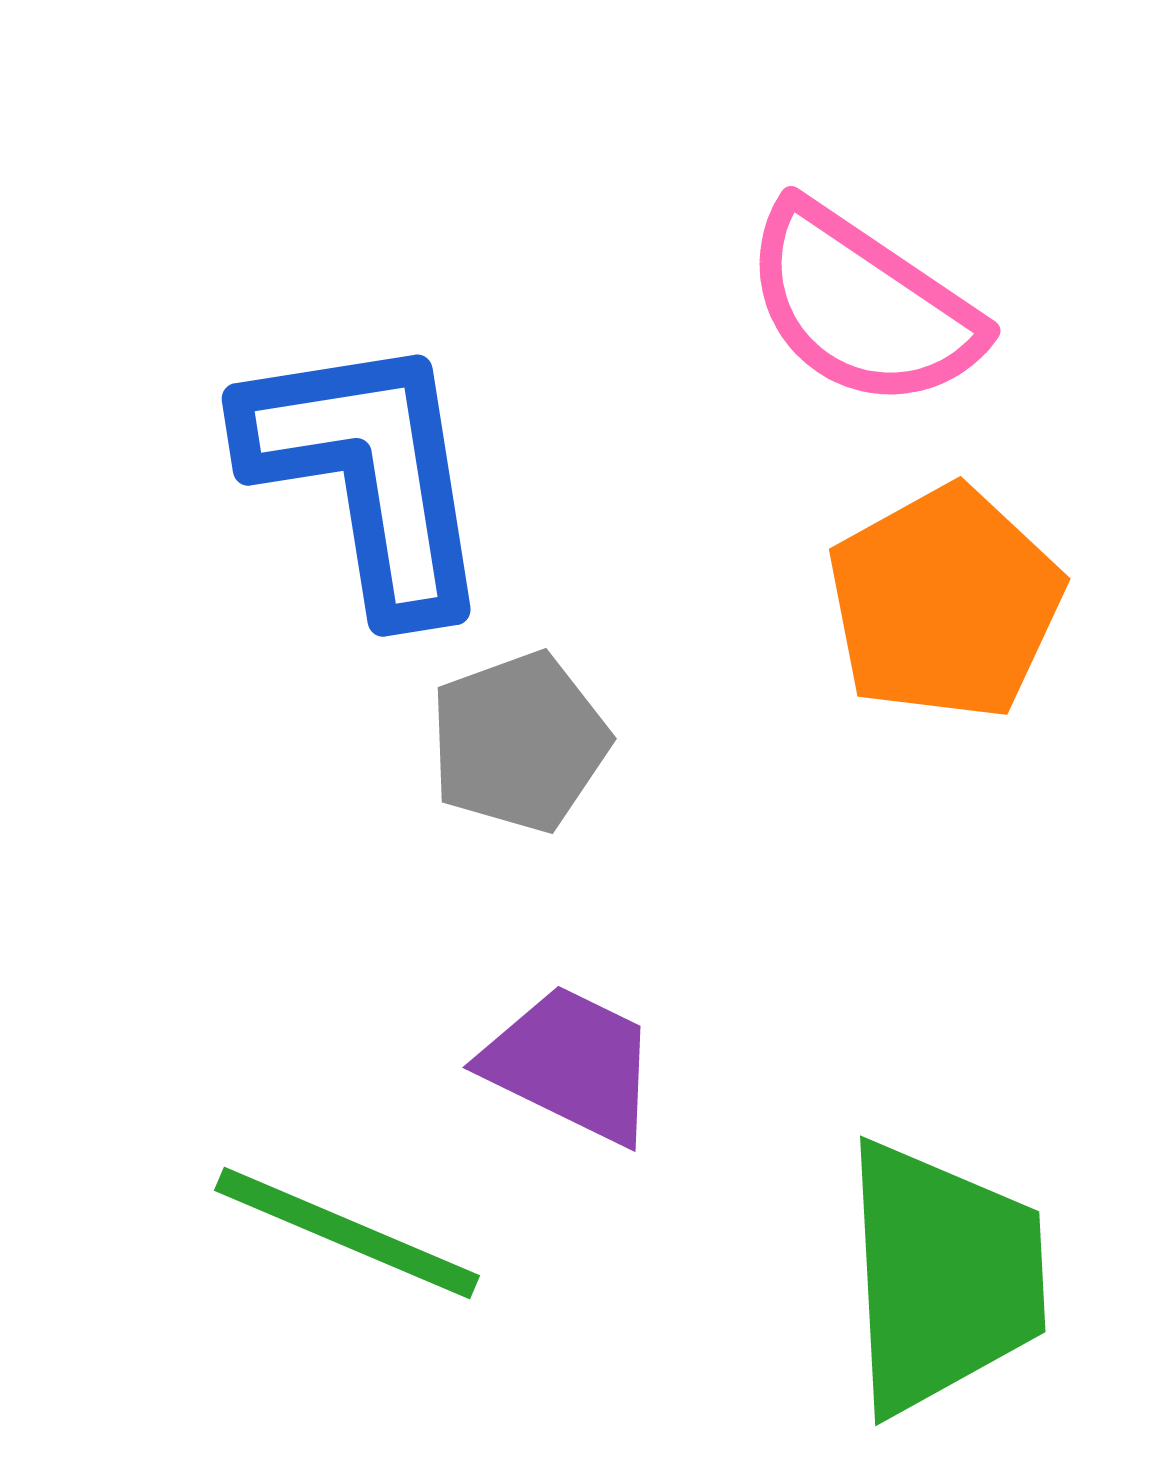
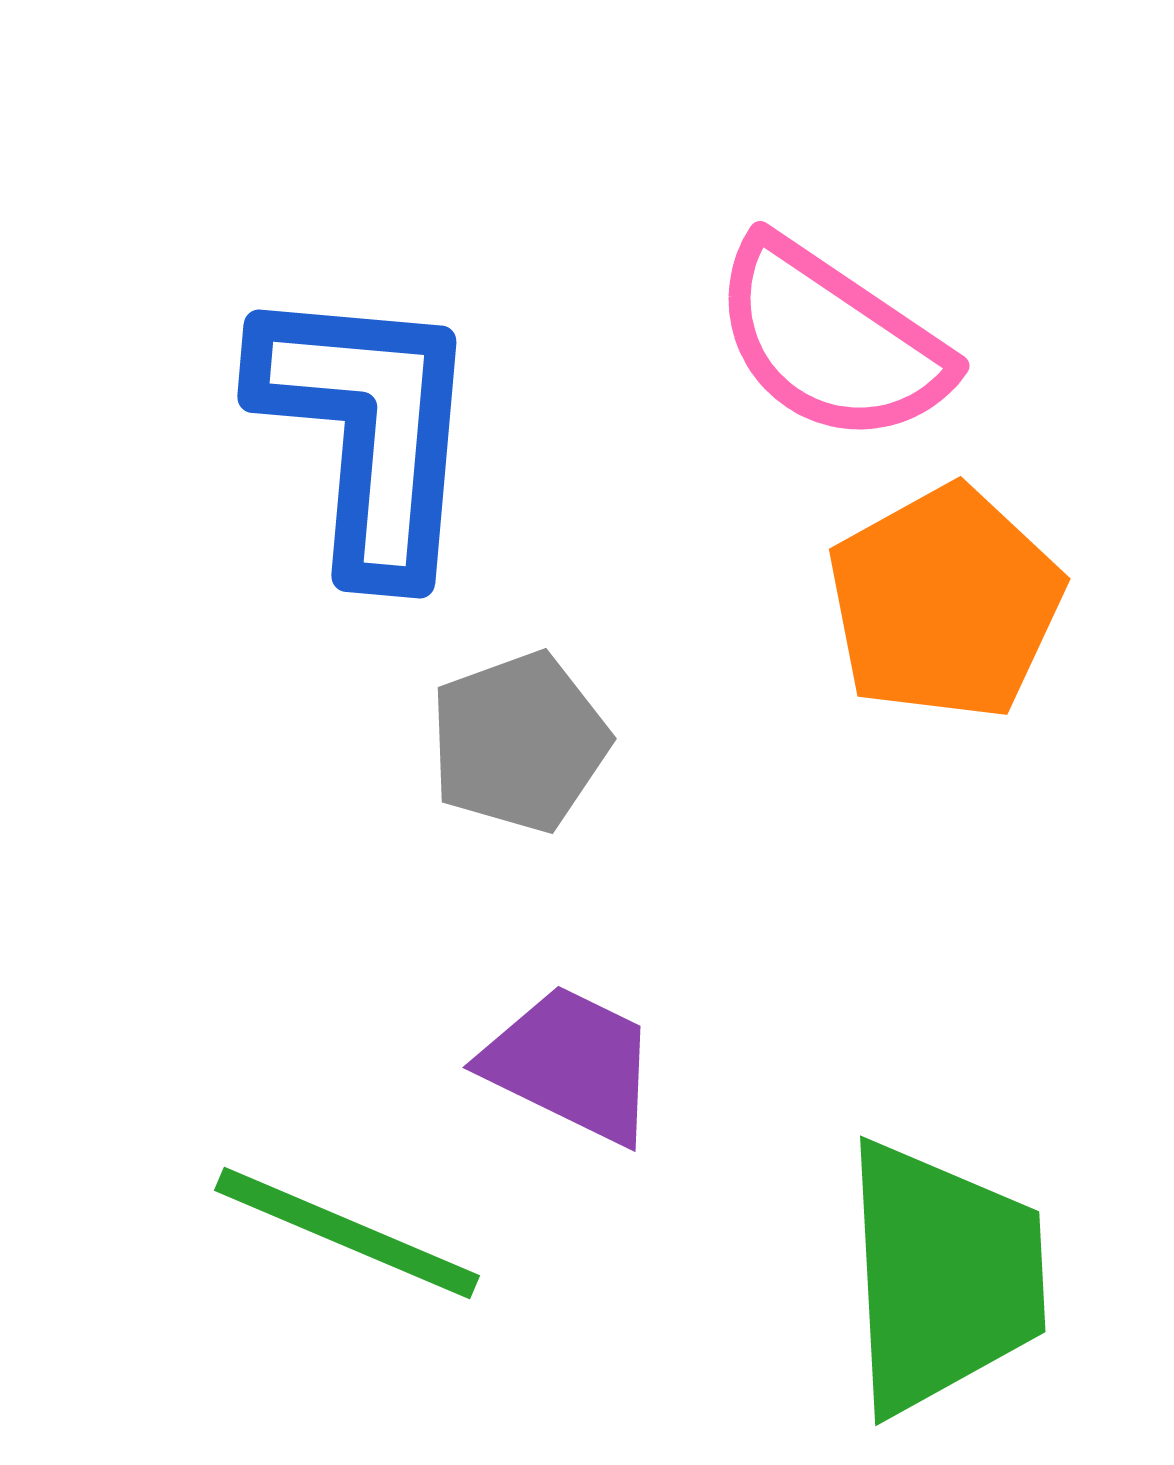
pink semicircle: moved 31 px left, 35 px down
blue L-shape: moved 44 px up; rotated 14 degrees clockwise
